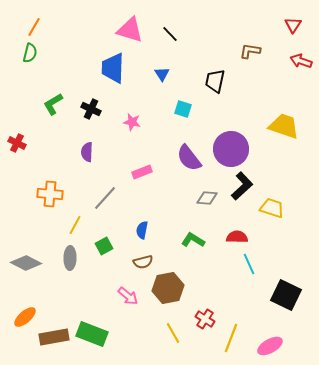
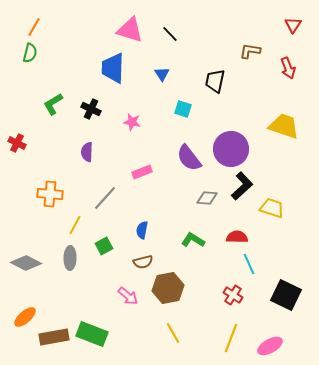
red arrow at (301, 61): moved 13 px left, 7 px down; rotated 130 degrees counterclockwise
red cross at (205, 319): moved 28 px right, 24 px up
